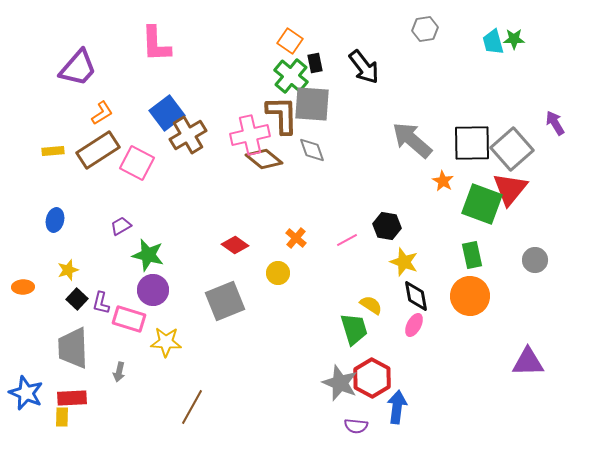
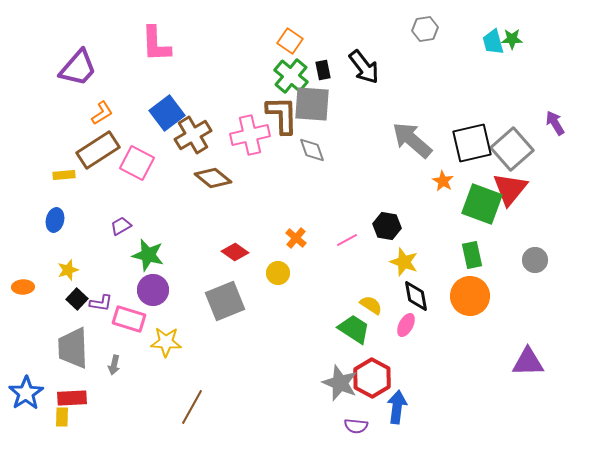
green star at (514, 39): moved 2 px left
black rectangle at (315, 63): moved 8 px right, 7 px down
brown cross at (188, 135): moved 5 px right
black square at (472, 143): rotated 12 degrees counterclockwise
yellow rectangle at (53, 151): moved 11 px right, 24 px down
brown diamond at (264, 159): moved 51 px left, 19 px down
red diamond at (235, 245): moved 7 px down
purple L-shape at (101, 303): rotated 95 degrees counterclockwise
pink ellipse at (414, 325): moved 8 px left
green trapezoid at (354, 329): rotated 40 degrees counterclockwise
gray arrow at (119, 372): moved 5 px left, 7 px up
blue star at (26, 393): rotated 16 degrees clockwise
